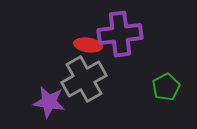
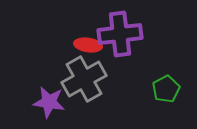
green pentagon: moved 2 px down
